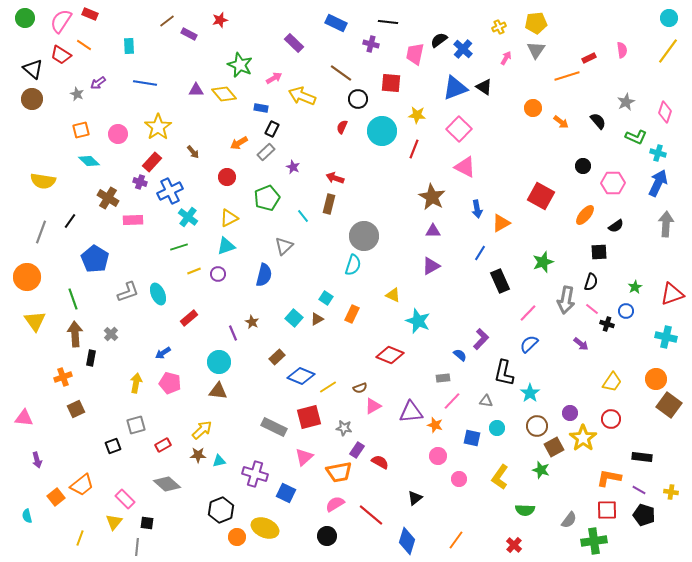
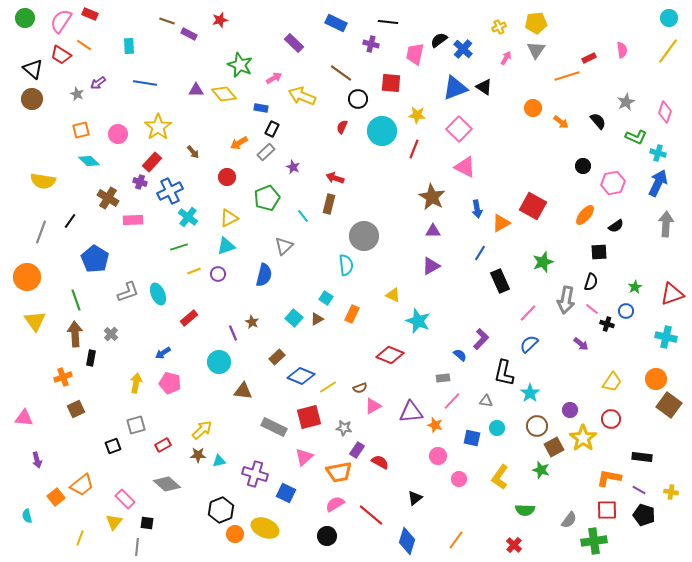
brown line at (167, 21): rotated 56 degrees clockwise
pink hexagon at (613, 183): rotated 10 degrees counterclockwise
red square at (541, 196): moved 8 px left, 10 px down
cyan semicircle at (353, 265): moved 7 px left; rotated 25 degrees counterclockwise
green line at (73, 299): moved 3 px right, 1 px down
brown triangle at (218, 391): moved 25 px right
purple circle at (570, 413): moved 3 px up
orange circle at (237, 537): moved 2 px left, 3 px up
